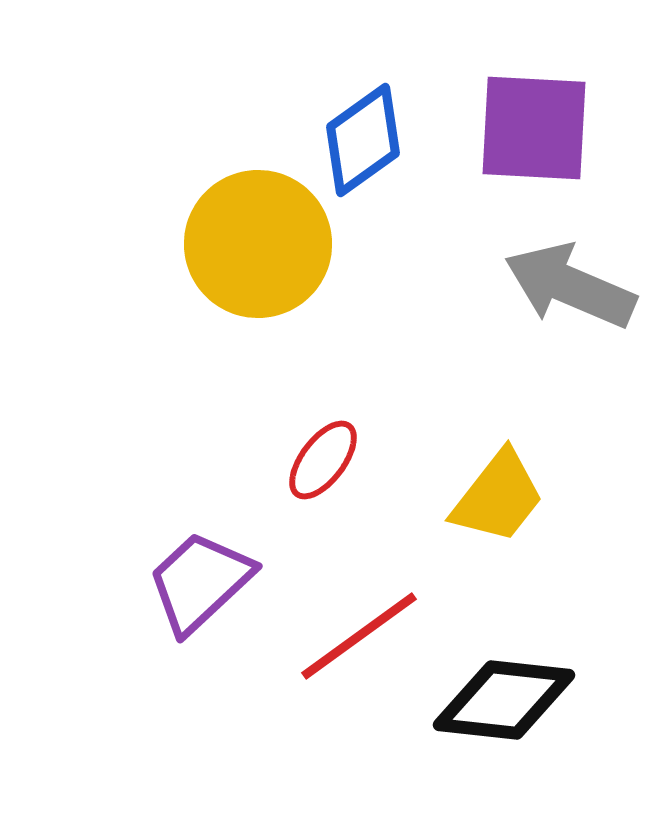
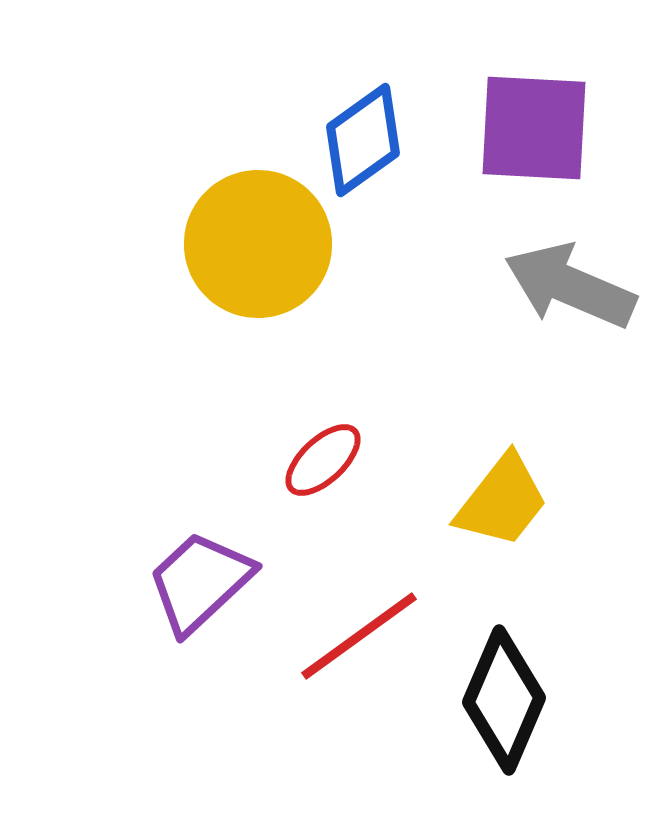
red ellipse: rotated 10 degrees clockwise
yellow trapezoid: moved 4 px right, 4 px down
black diamond: rotated 73 degrees counterclockwise
